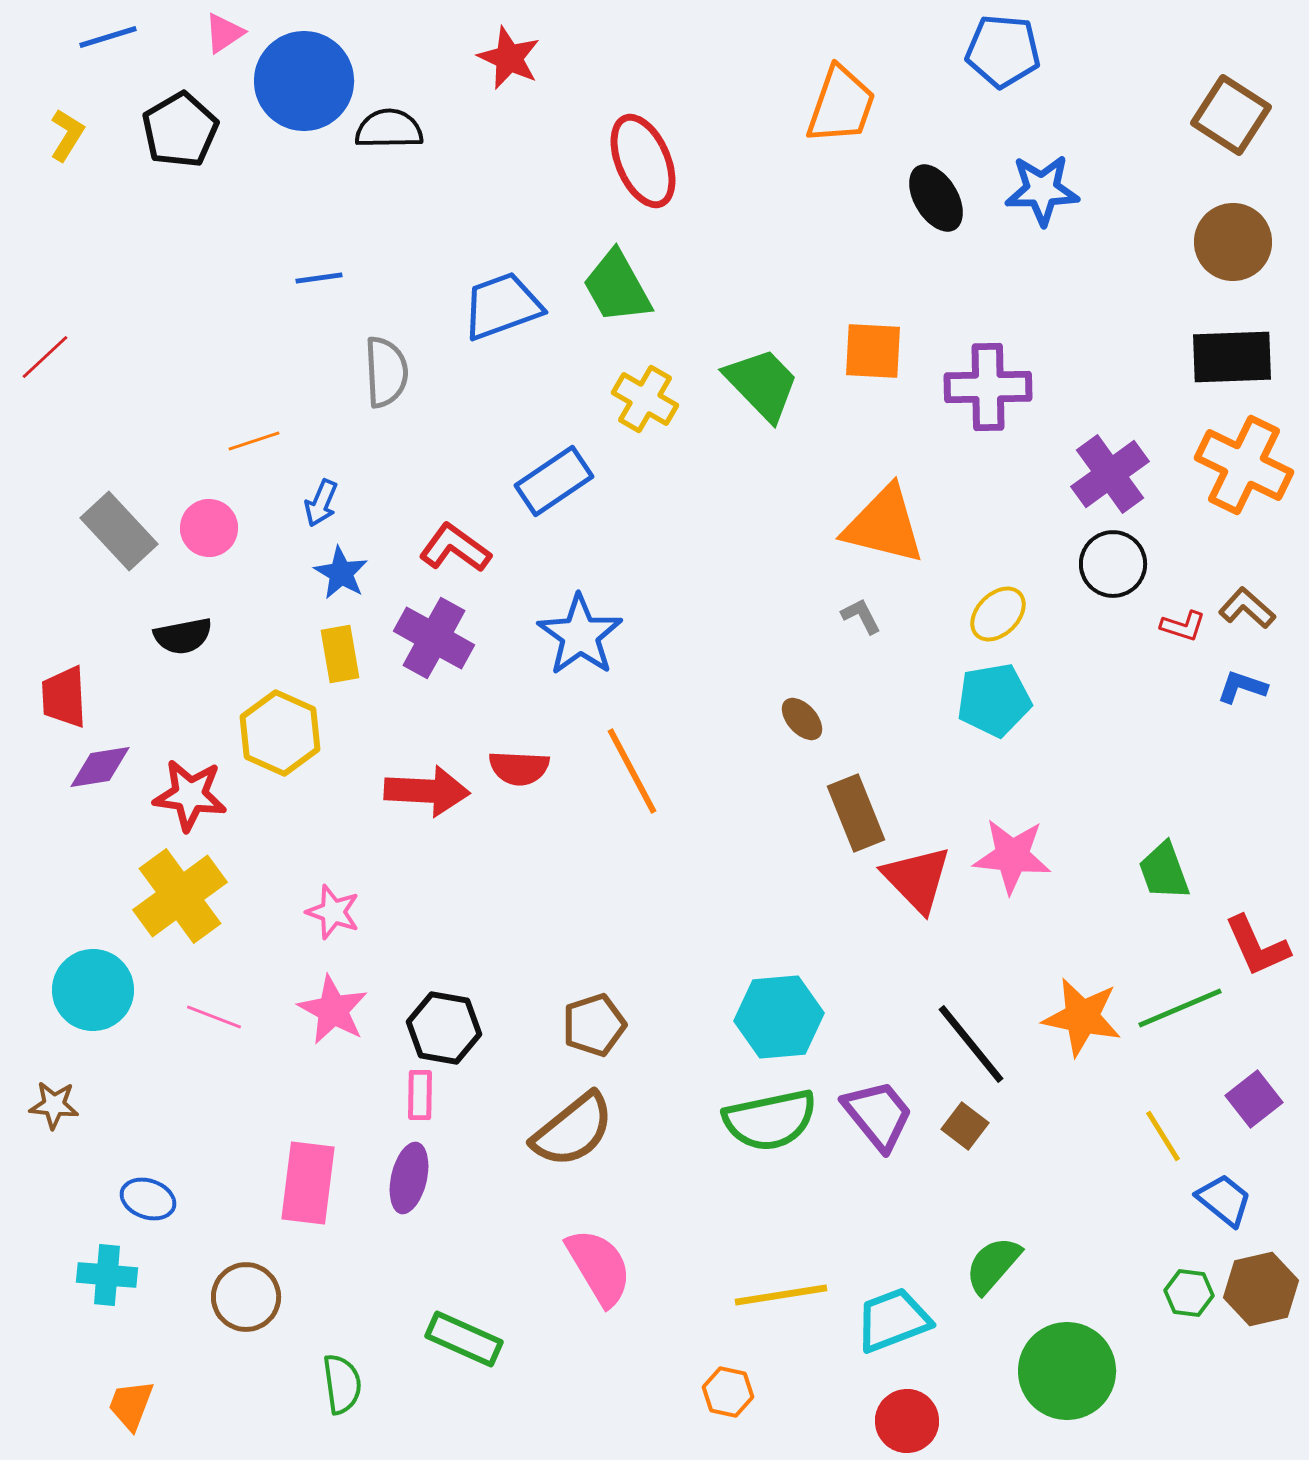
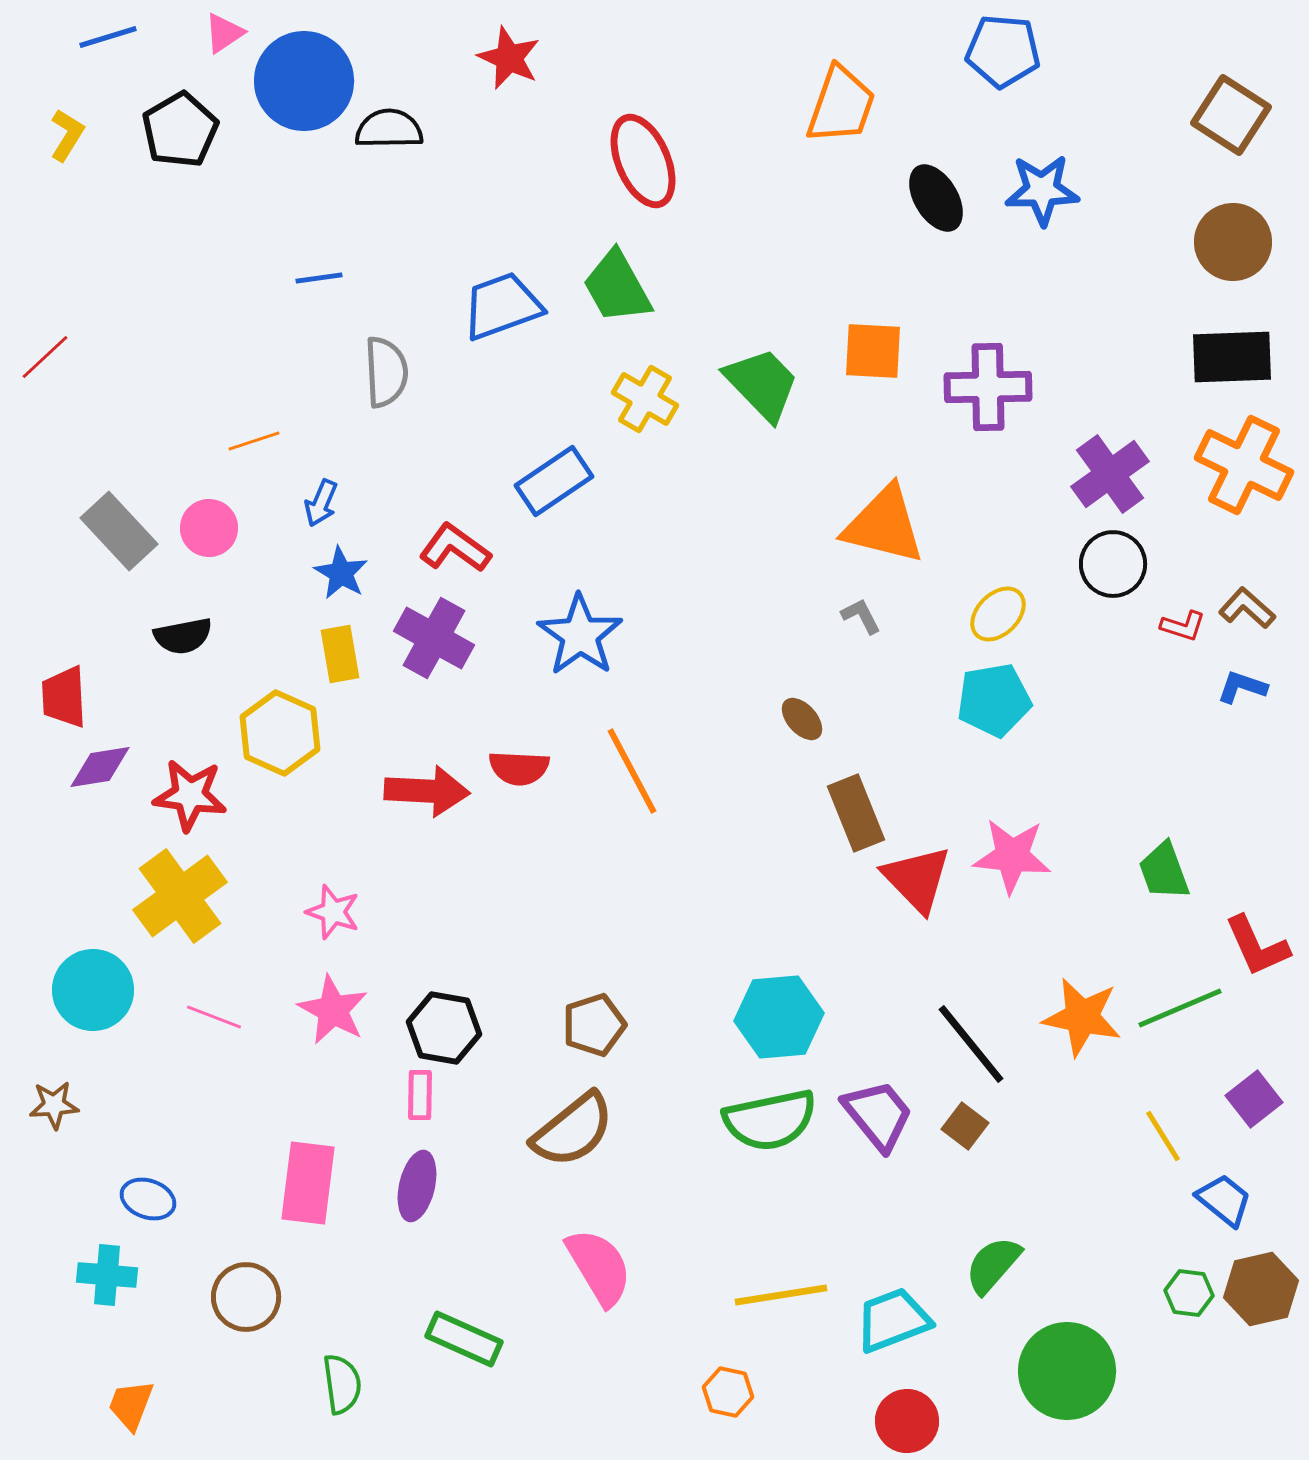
brown star at (54, 1105): rotated 9 degrees counterclockwise
purple ellipse at (409, 1178): moved 8 px right, 8 px down
